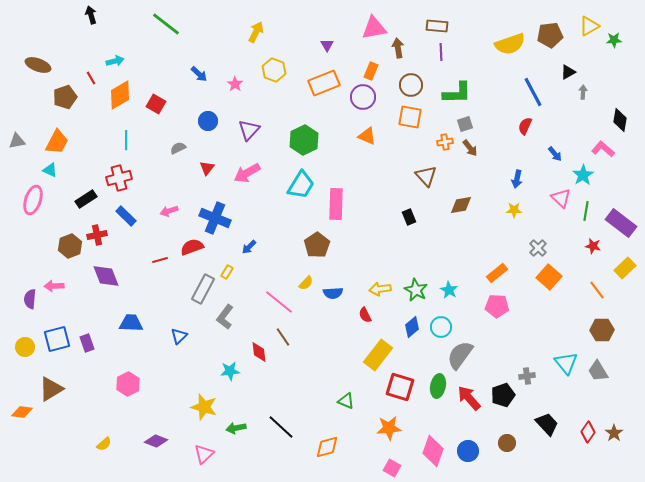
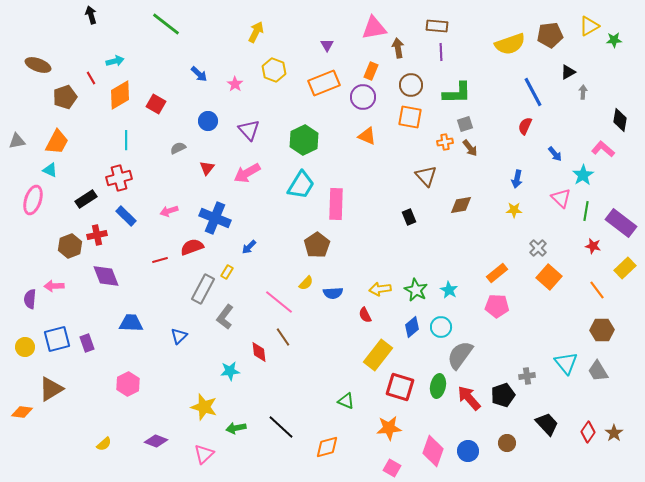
purple triangle at (249, 130): rotated 25 degrees counterclockwise
